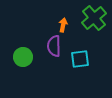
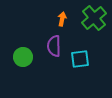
orange arrow: moved 1 px left, 6 px up
